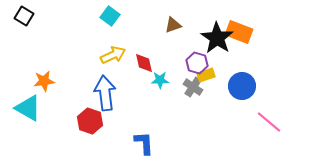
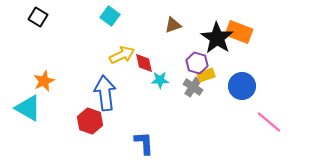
black square: moved 14 px right, 1 px down
yellow arrow: moved 9 px right
orange star: rotated 15 degrees counterclockwise
